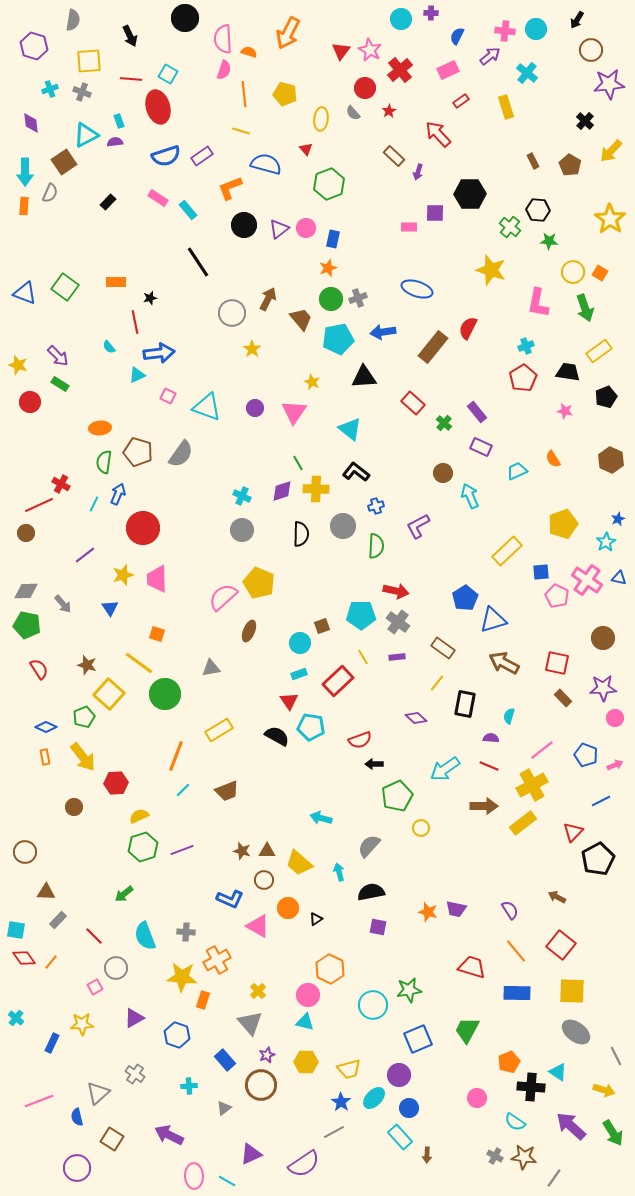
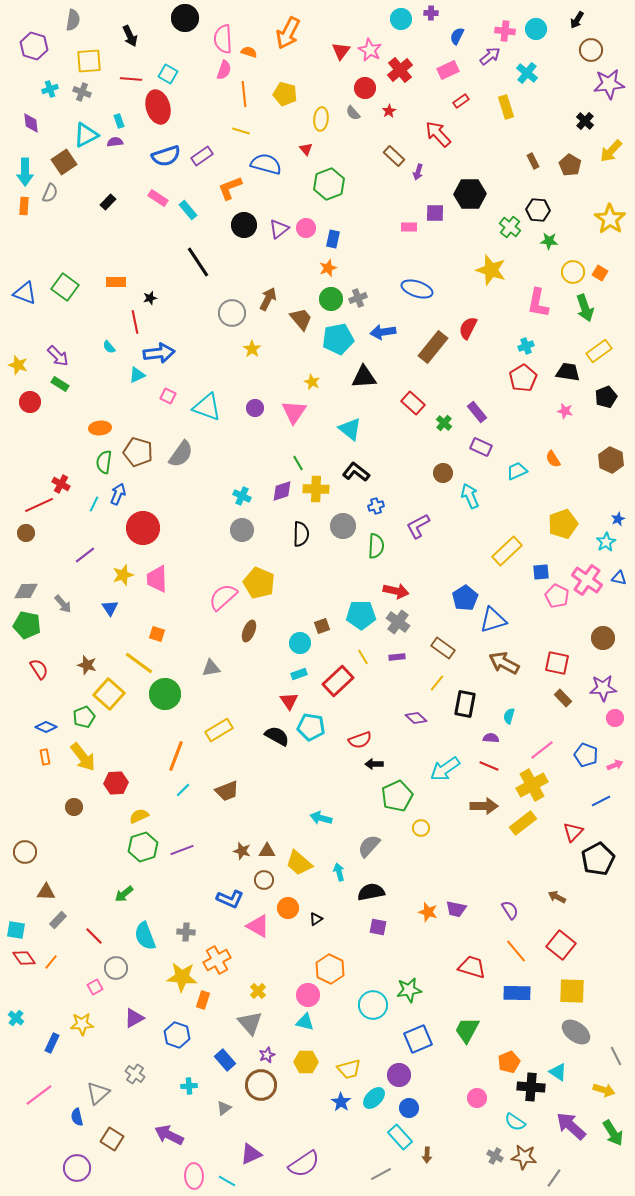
pink line at (39, 1101): moved 6 px up; rotated 16 degrees counterclockwise
gray line at (334, 1132): moved 47 px right, 42 px down
